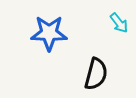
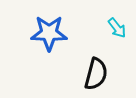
cyan arrow: moved 2 px left, 5 px down
